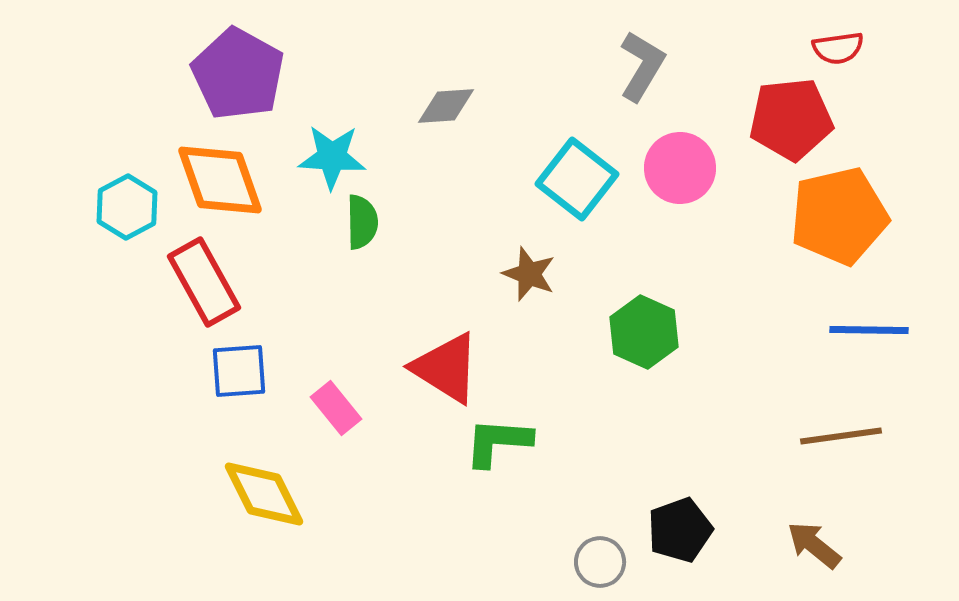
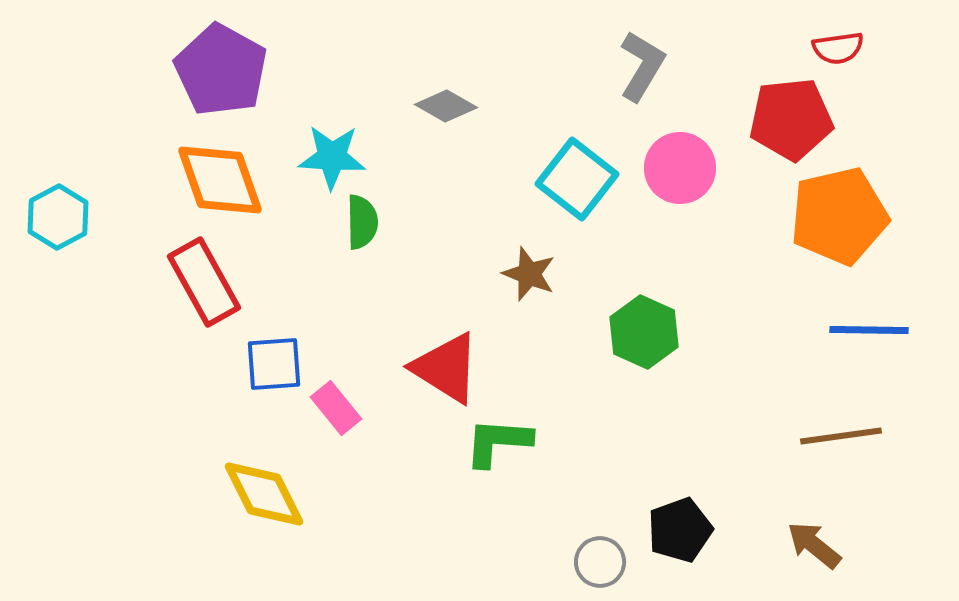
purple pentagon: moved 17 px left, 4 px up
gray diamond: rotated 34 degrees clockwise
cyan hexagon: moved 69 px left, 10 px down
blue square: moved 35 px right, 7 px up
